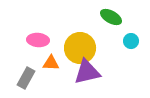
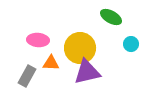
cyan circle: moved 3 px down
gray rectangle: moved 1 px right, 2 px up
